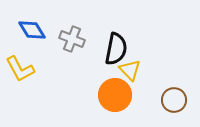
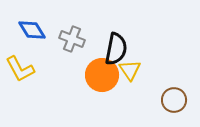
yellow triangle: rotated 10 degrees clockwise
orange circle: moved 13 px left, 20 px up
